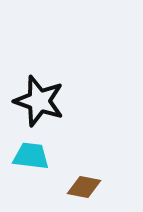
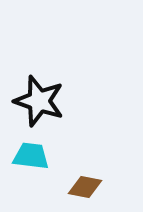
brown diamond: moved 1 px right
